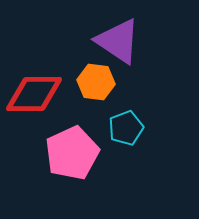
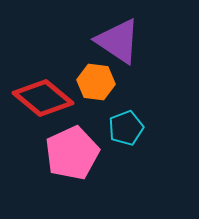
red diamond: moved 9 px right, 4 px down; rotated 40 degrees clockwise
